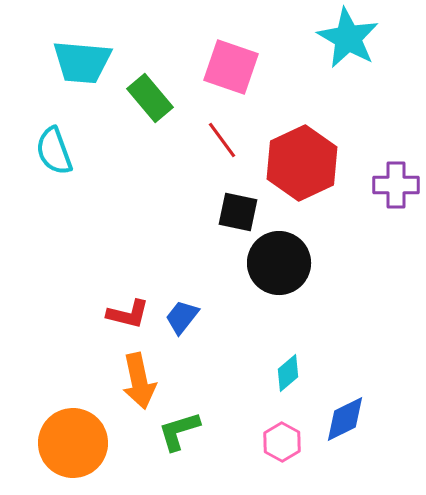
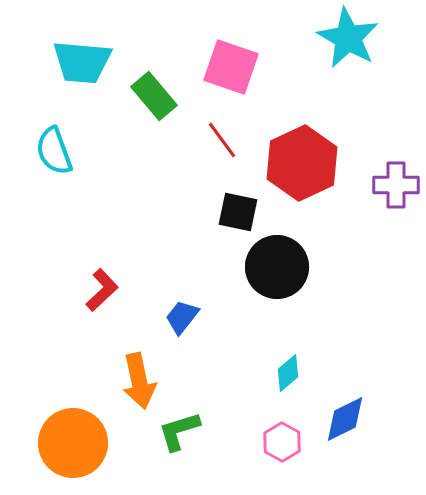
green rectangle: moved 4 px right, 2 px up
black circle: moved 2 px left, 4 px down
red L-shape: moved 26 px left, 24 px up; rotated 57 degrees counterclockwise
